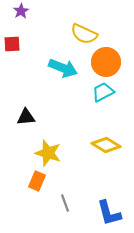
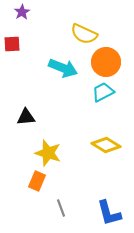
purple star: moved 1 px right, 1 px down
gray line: moved 4 px left, 5 px down
